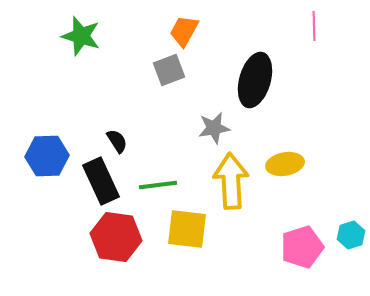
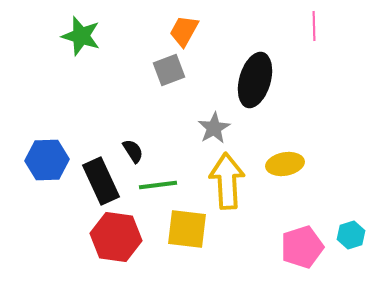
gray star: rotated 20 degrees counterclockwise
black semicircle: moved 16 px right, 10 px down
blue hexagon: moved 4 px down
yellow arrow: moved 4 px left
